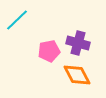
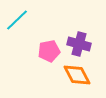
purple cross: moved 1 px right, 1 px down
